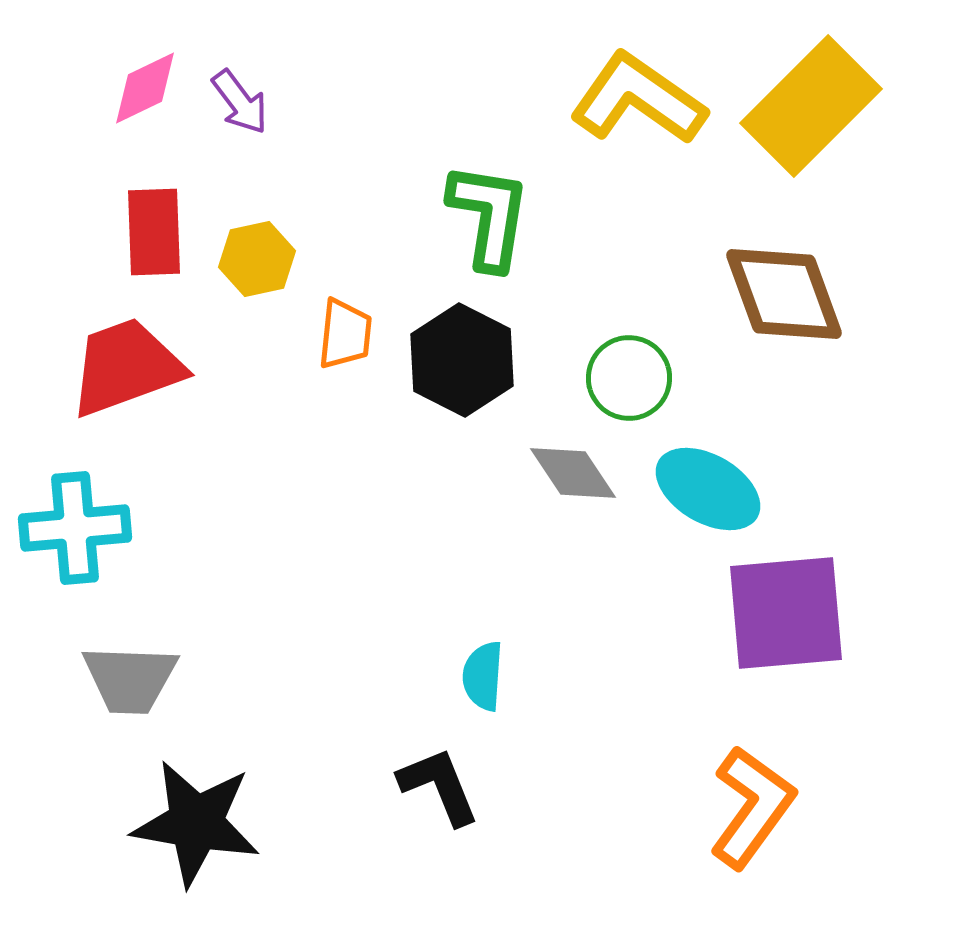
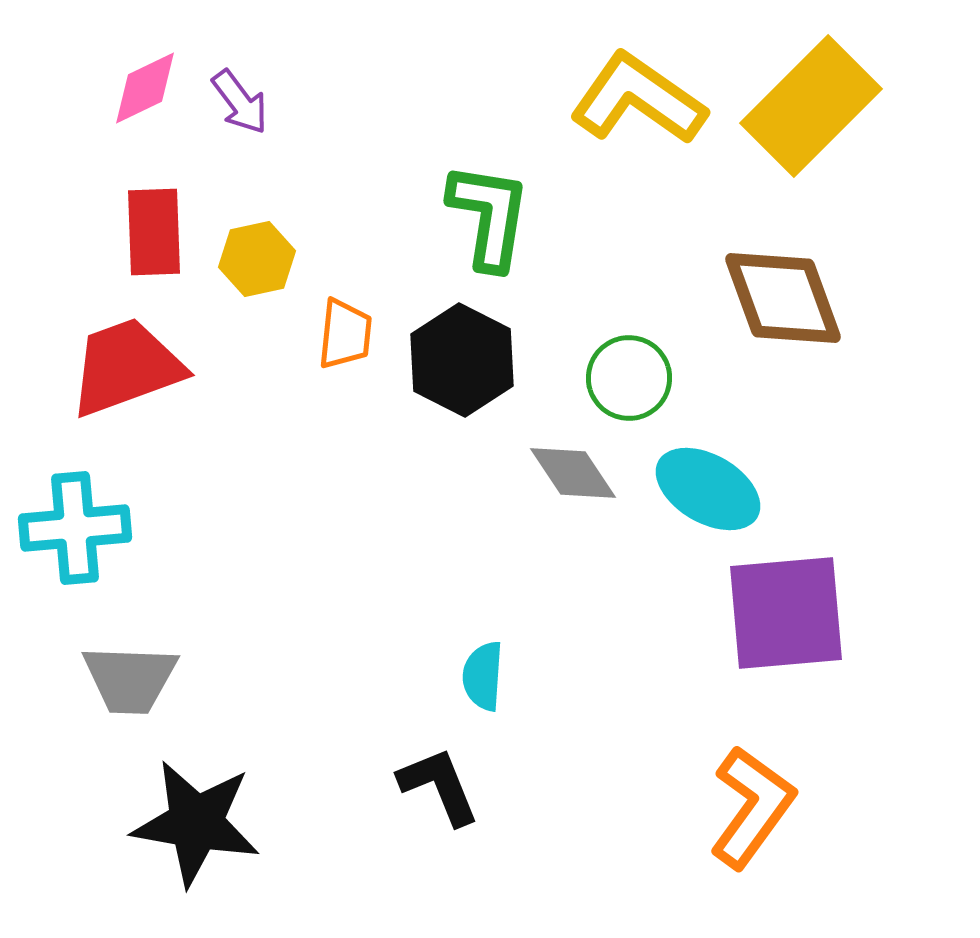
brown diamond: moved 1 px left, 4 px down
